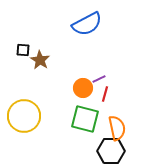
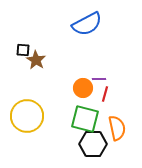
brown star: moved 4 px left
purple line: rotated 24 degrees clockwise
yellow circle: moved 3 px right
black hexagon: moved 18 px left, 7 px up
